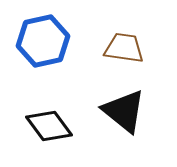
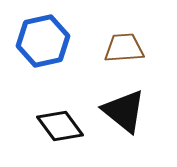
brown trapezoid: rotated 12 degrees counterclockwise
black diamond: moved 11 px right
